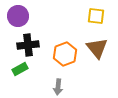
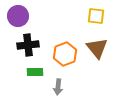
green rectangle: moved 15 px right, 3 px down; rotated 28 degrees clockwise
